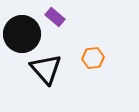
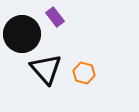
purple rectangle: rotated 12 degrees clockwise
orange hexagon: moved 9 px left, 15 px down; rotated 20 degrees clockwise
